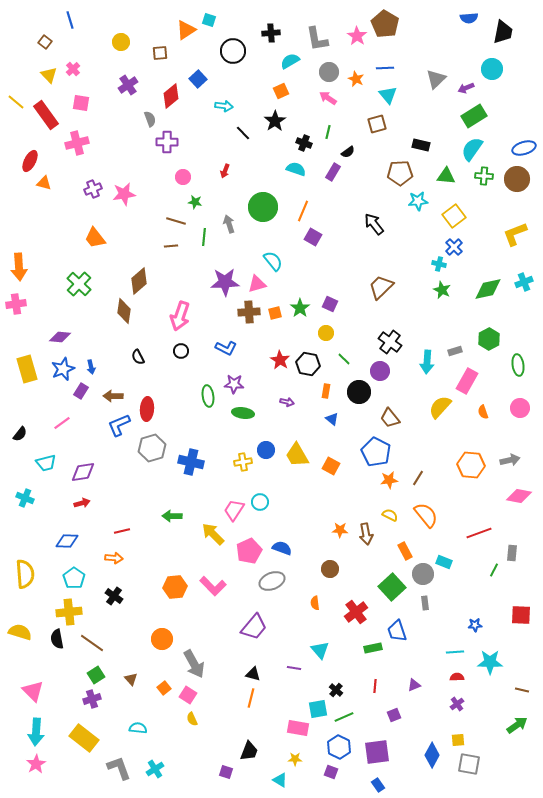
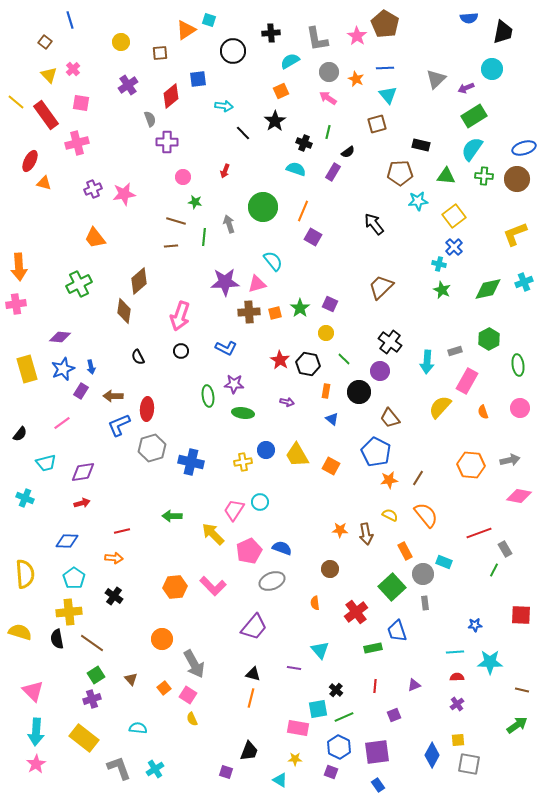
blue square at (198, 79): rotated 36 degrees clockwise
green cross at (79, 284): rotated 20 degrees clockwise
gray rectangle at (512, 553): moved 7 px left, 4 px up; rotated 35 degrees counterclockwise
